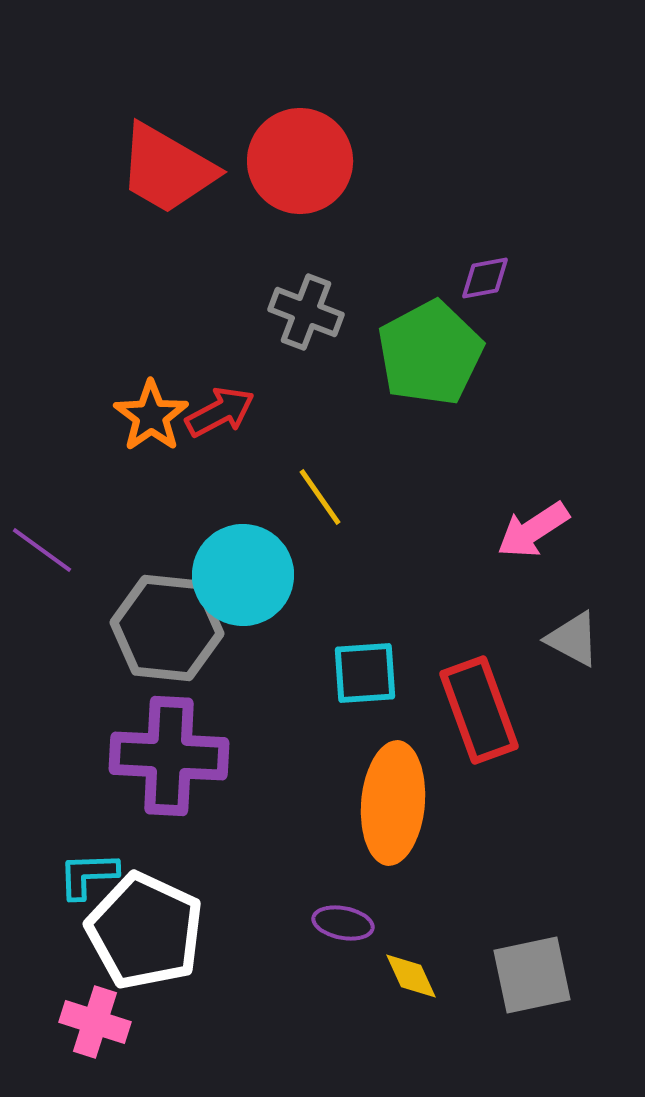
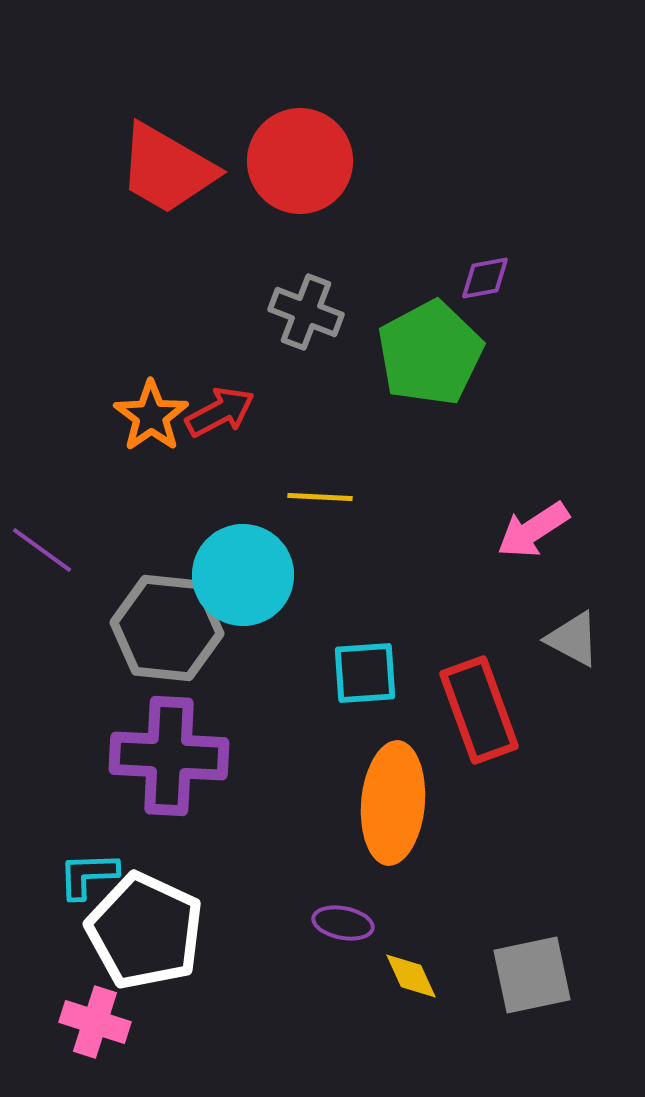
yellow line: rotated 52 degrees counterclockwise
